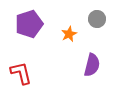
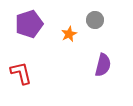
gray circle: moved 2 px left, 1 px down
purple semicircle: moved 11 px right
